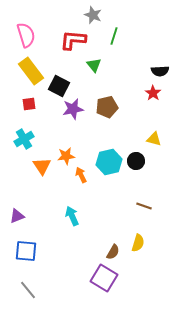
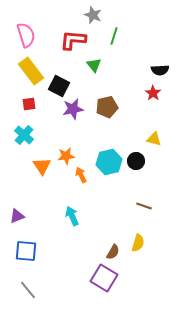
black semicircle: moved 1 px up
cyan cross: moved 4 px up; rotated 18 degrees counterclockwise
